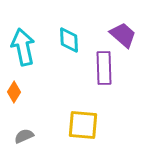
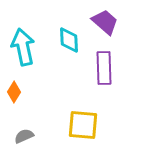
purple trapezoid: moved 18 px left, 13 px up
